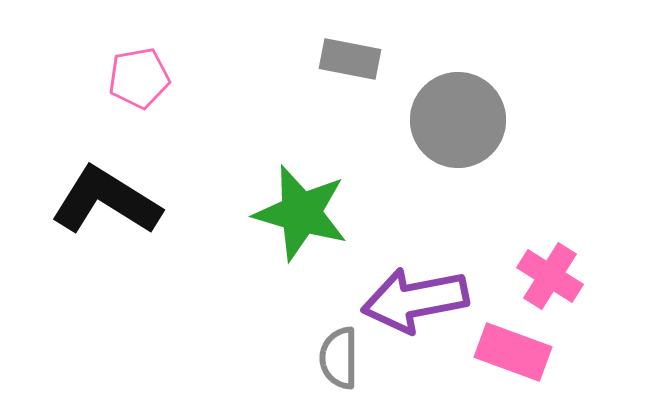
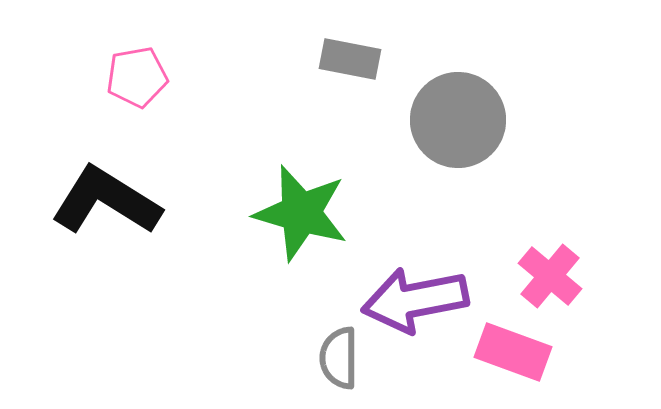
pink pentagon: moved 2 px left, 1 px up
pink cross: rotated 8 degrees clockwise
